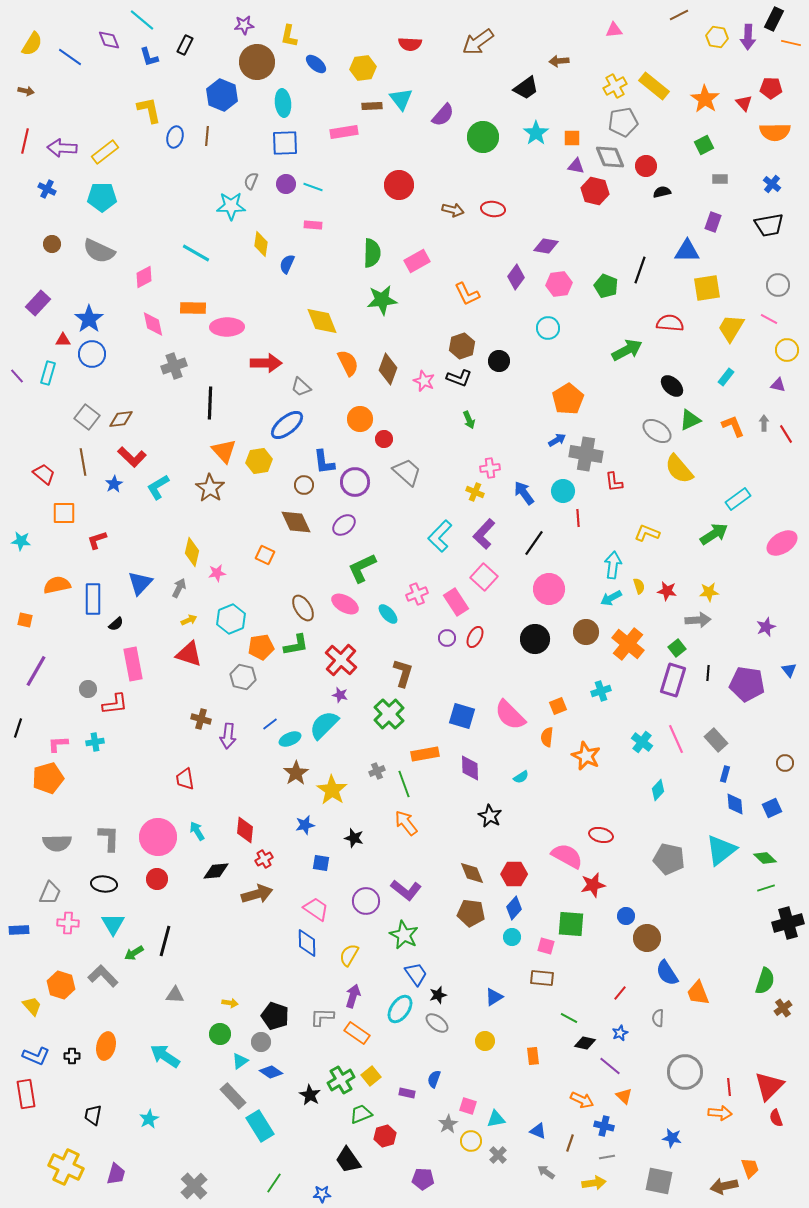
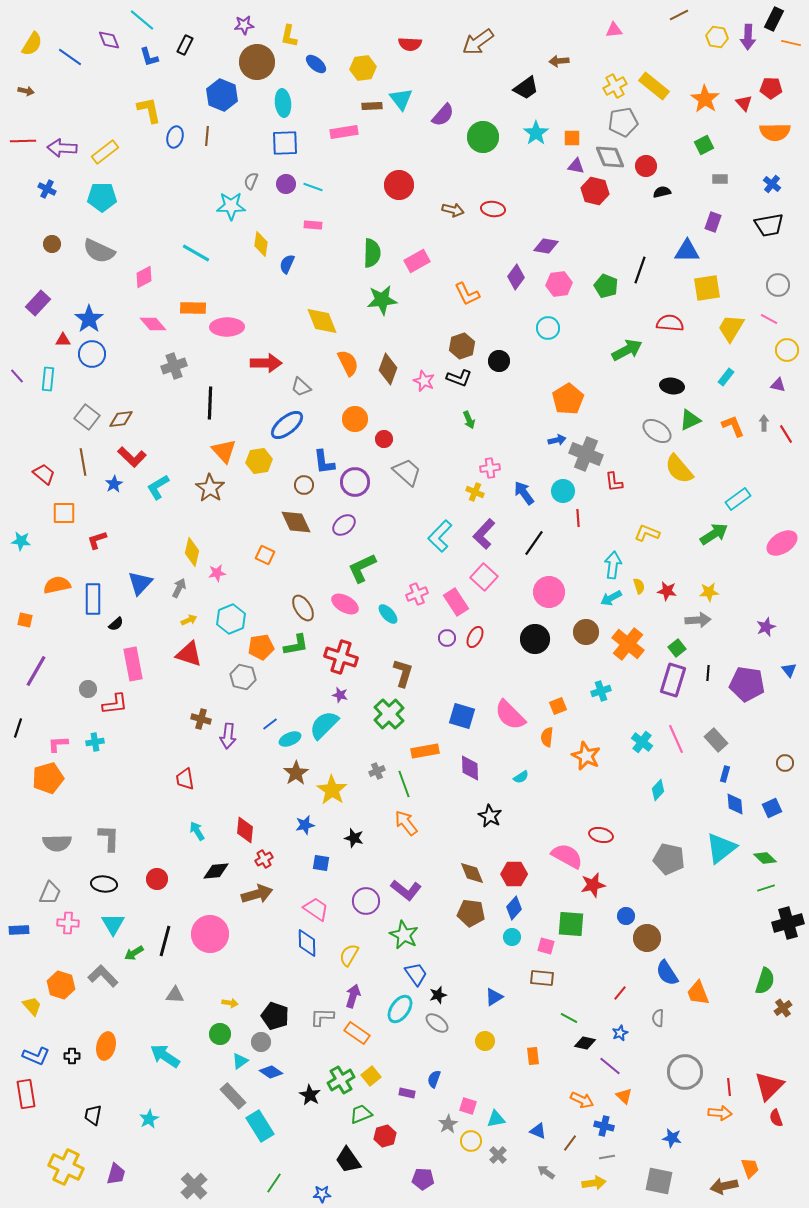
red line at (25, 141): moved 2 px left; rotated 75 degrees clockwise
pink diamond at (153, 324): rotated 28 degrees counterclockwise
cyan rectangle at (48, 373): moved 6 px down; rotated 10 degrees counterclockwise
black ellipse at (672, 386): rotated 35 degrees counterclockwise
orange circle at (360, 419): moved 5 px left
blue arrow at (557, 440): rotated 18 degrees clockwise
gray cross at (586, 454): rotated 12 degrees clockwise
pink circle at (549, 589): moved 3 px down
red cross at (341, 660): moved 3 px up; rotated 24 degrees counterclockwise
orange rectangle at (425, 754): moved 3 px up
pink circle at (158, 837): moved 52 px right, 97 px down
cyan triangle at (721, 850): moved 2 px up
brown line at (570, 1143): rotated 18 degrees clockwise
